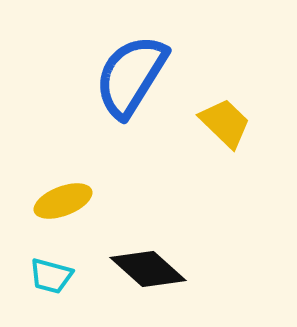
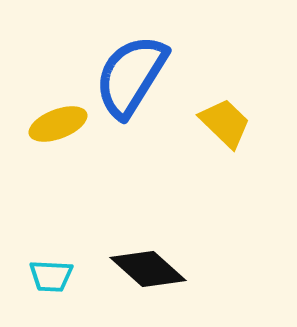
yellow ellipse: moved 5 px left, 77 px up
cyan trapezoid: rotated 12 degrees counterclockwise
